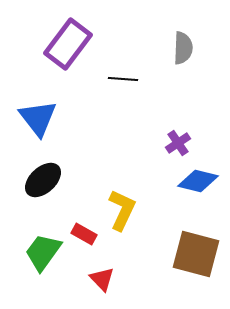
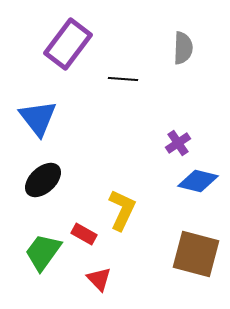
red triangle: moved 3 px left
